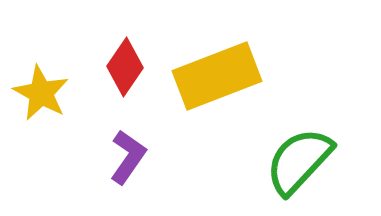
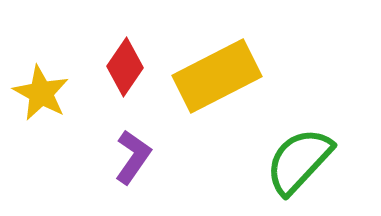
yellow rectangle: rotated 6 degrees counterclockwise
purple L-shape: moved 5 px right
